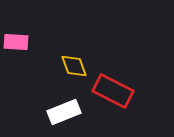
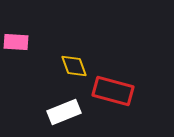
red rectangle: rotated 12 degrees counterclockwise
